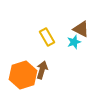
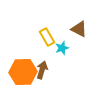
brown triangle: moved 2 px left
cyan star: moved 12 px left, 6 px down
orange hexagon: moved 3 px up; rotated 16 degrees clockwise
